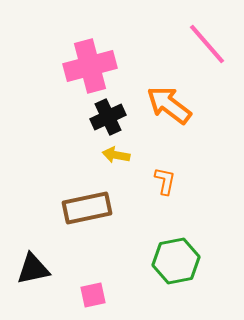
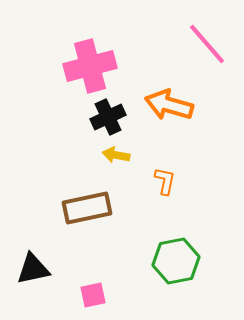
orange arrow: rotated 21 degrees counterclockwise
